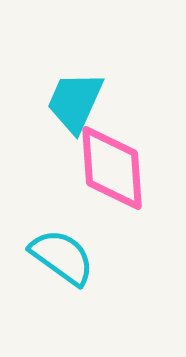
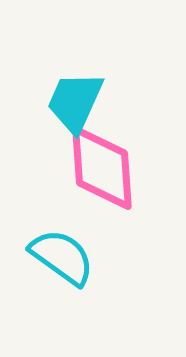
pink diamond: moved 10 px left
